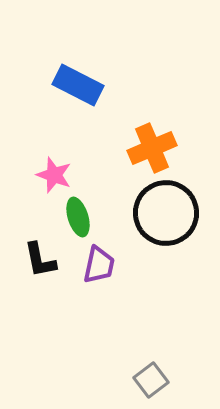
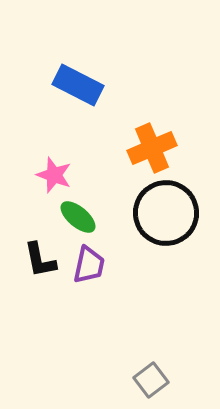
green ellipse: rotated 33 degrees counterclockwise
purple trapezoid: moved 10 px left
